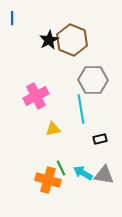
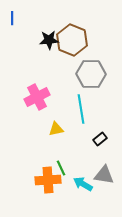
black star: rotated 24 degrees clockwise
gray hexagon: moved 2 px left, 6 px up
pink cross: moved 1 px right, 1 px down
yellow triangle: moved 3 px right
black rectangle: rotated 24 degrees counterclockwise
cyan arrow: moved 11 px down
orange cross: rotated 20 degrees counterclockwise
